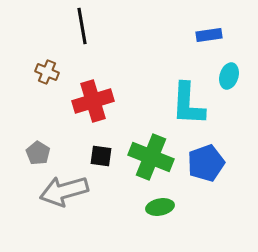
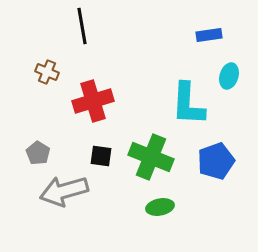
blue pentagon: moved 10 px right, 2 px up
